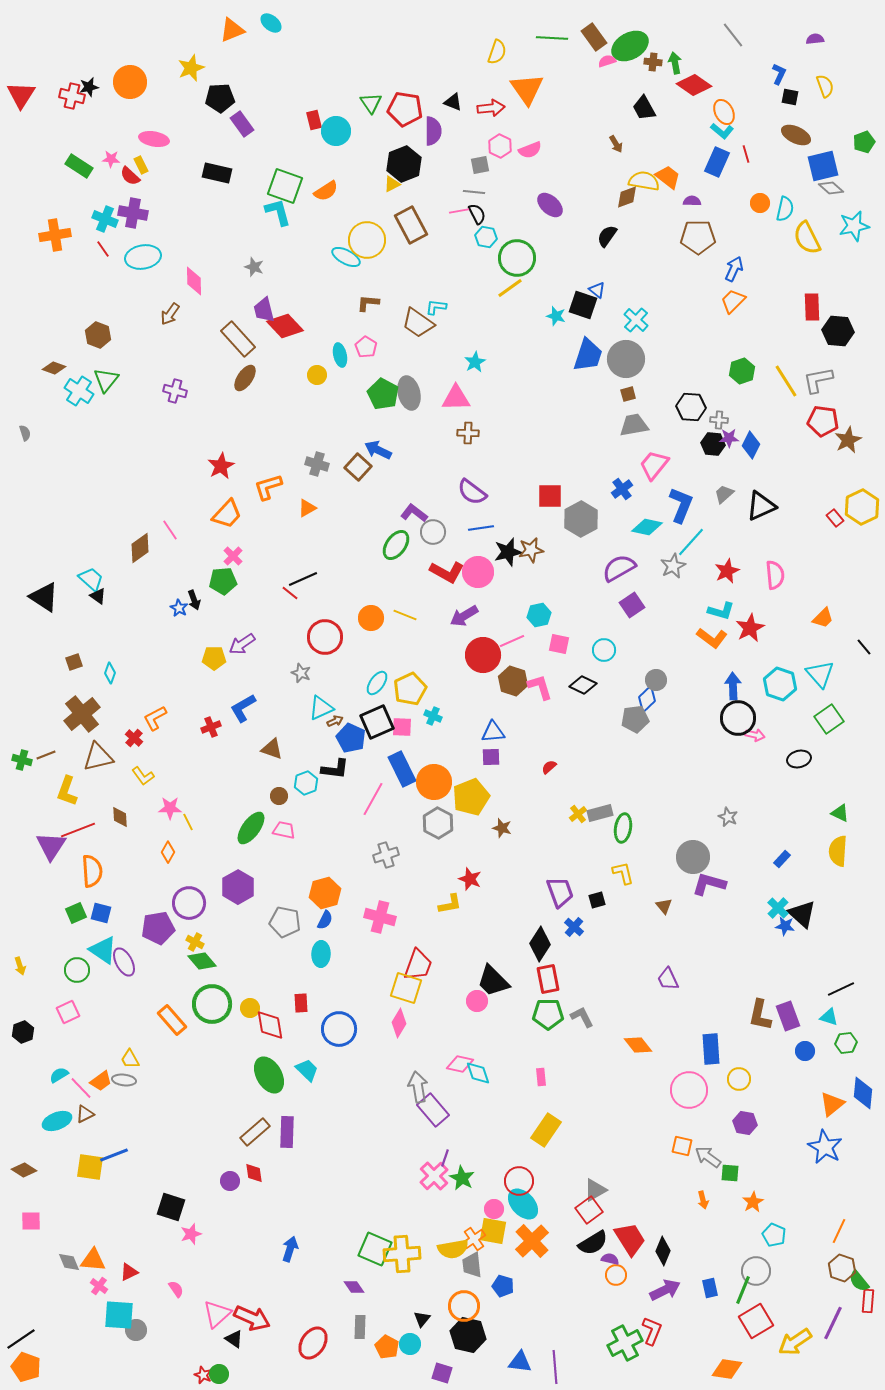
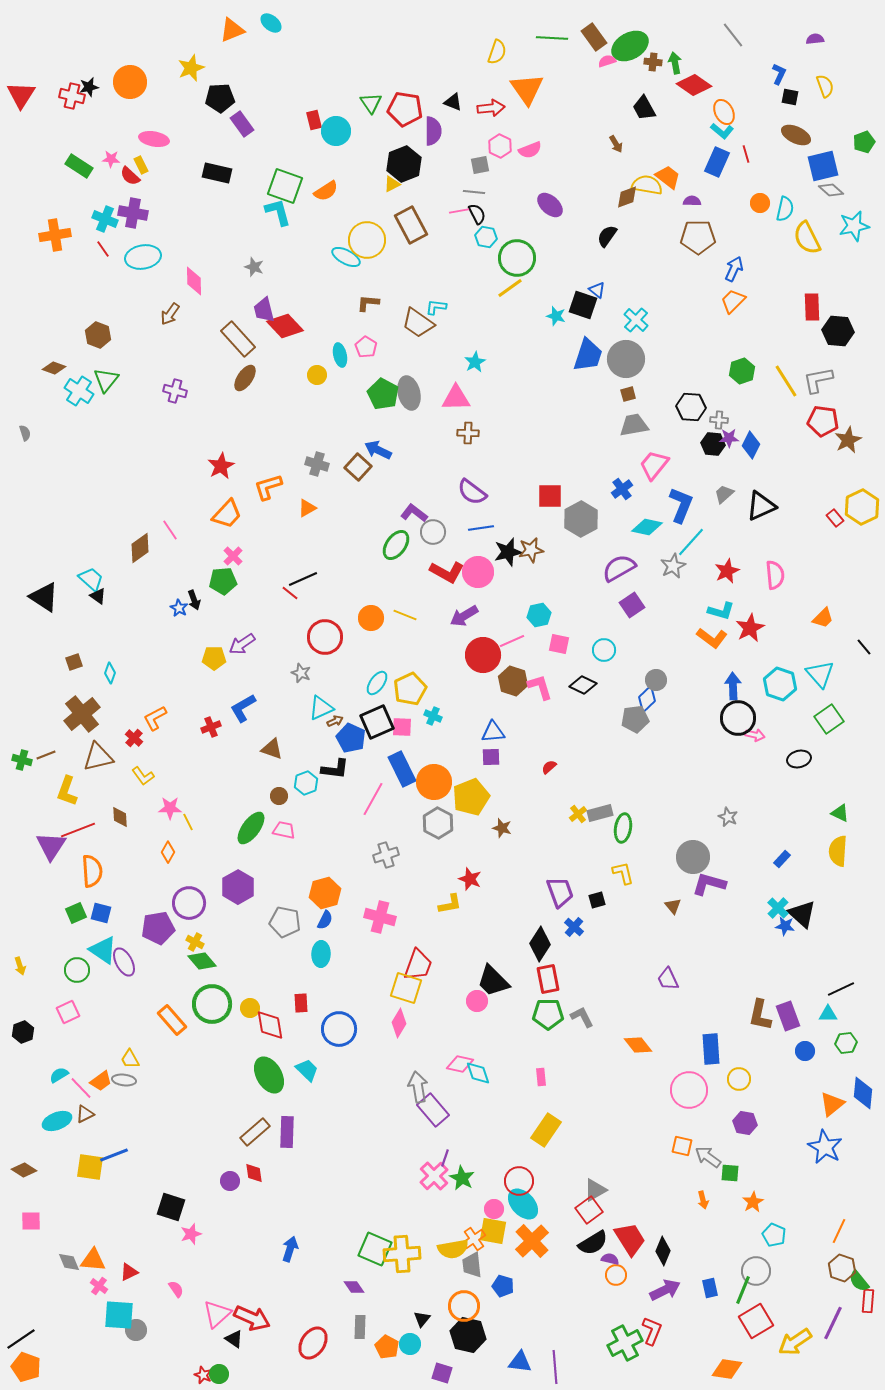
yellow semicircle at (644, 181): moved 3 px right, 4 px down
gray diamond at (831, 188): moved 2 px down
brown triangle at (664, 906): moved 9 px right
cyan triangle at (829, 1017): moved 1 px left, 3 px up; rotated 18 degrees counterclockwise
